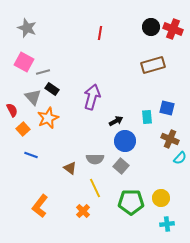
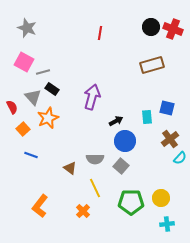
brown rectangle: moved 1 px left
red semicircle: moved 3 px up
brown cross: rotated 30 degrees clockwise
